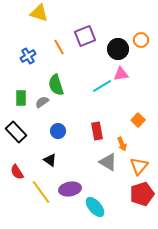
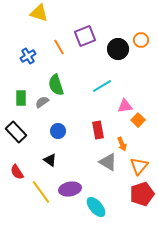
pink triangle: moved 4 px right, 32 px down
red rectangle: moved 1 px right, 1 px up
cyan ellipse: moved 1 px right
